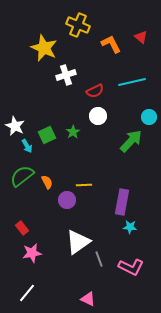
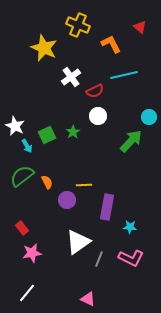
red triangle: moved 1 px left, 10 px up
white cross: moved 5 px right, 2 px down; rotated 18 degrees counterclockwise
cyan line: moved 8 px left, 7 px up
purple rectangle: moved 15 px left, 5 px down
gray line: rotated 42 degrees clockwise
pink L-shape: moved 9 px up
